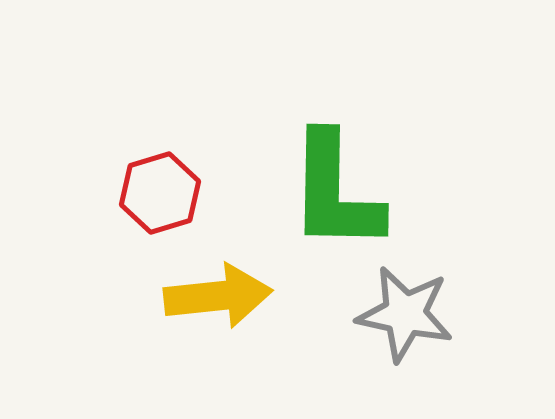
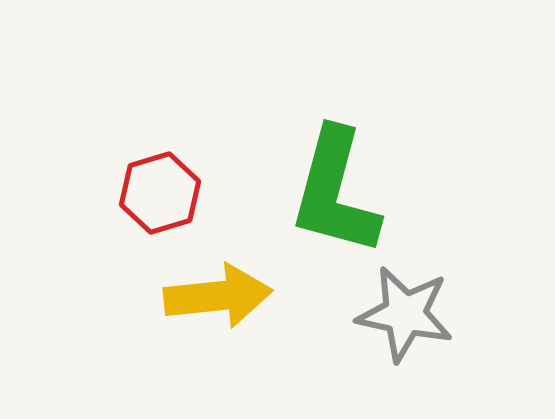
green L-shape: rotated 14 degrees clockwise
